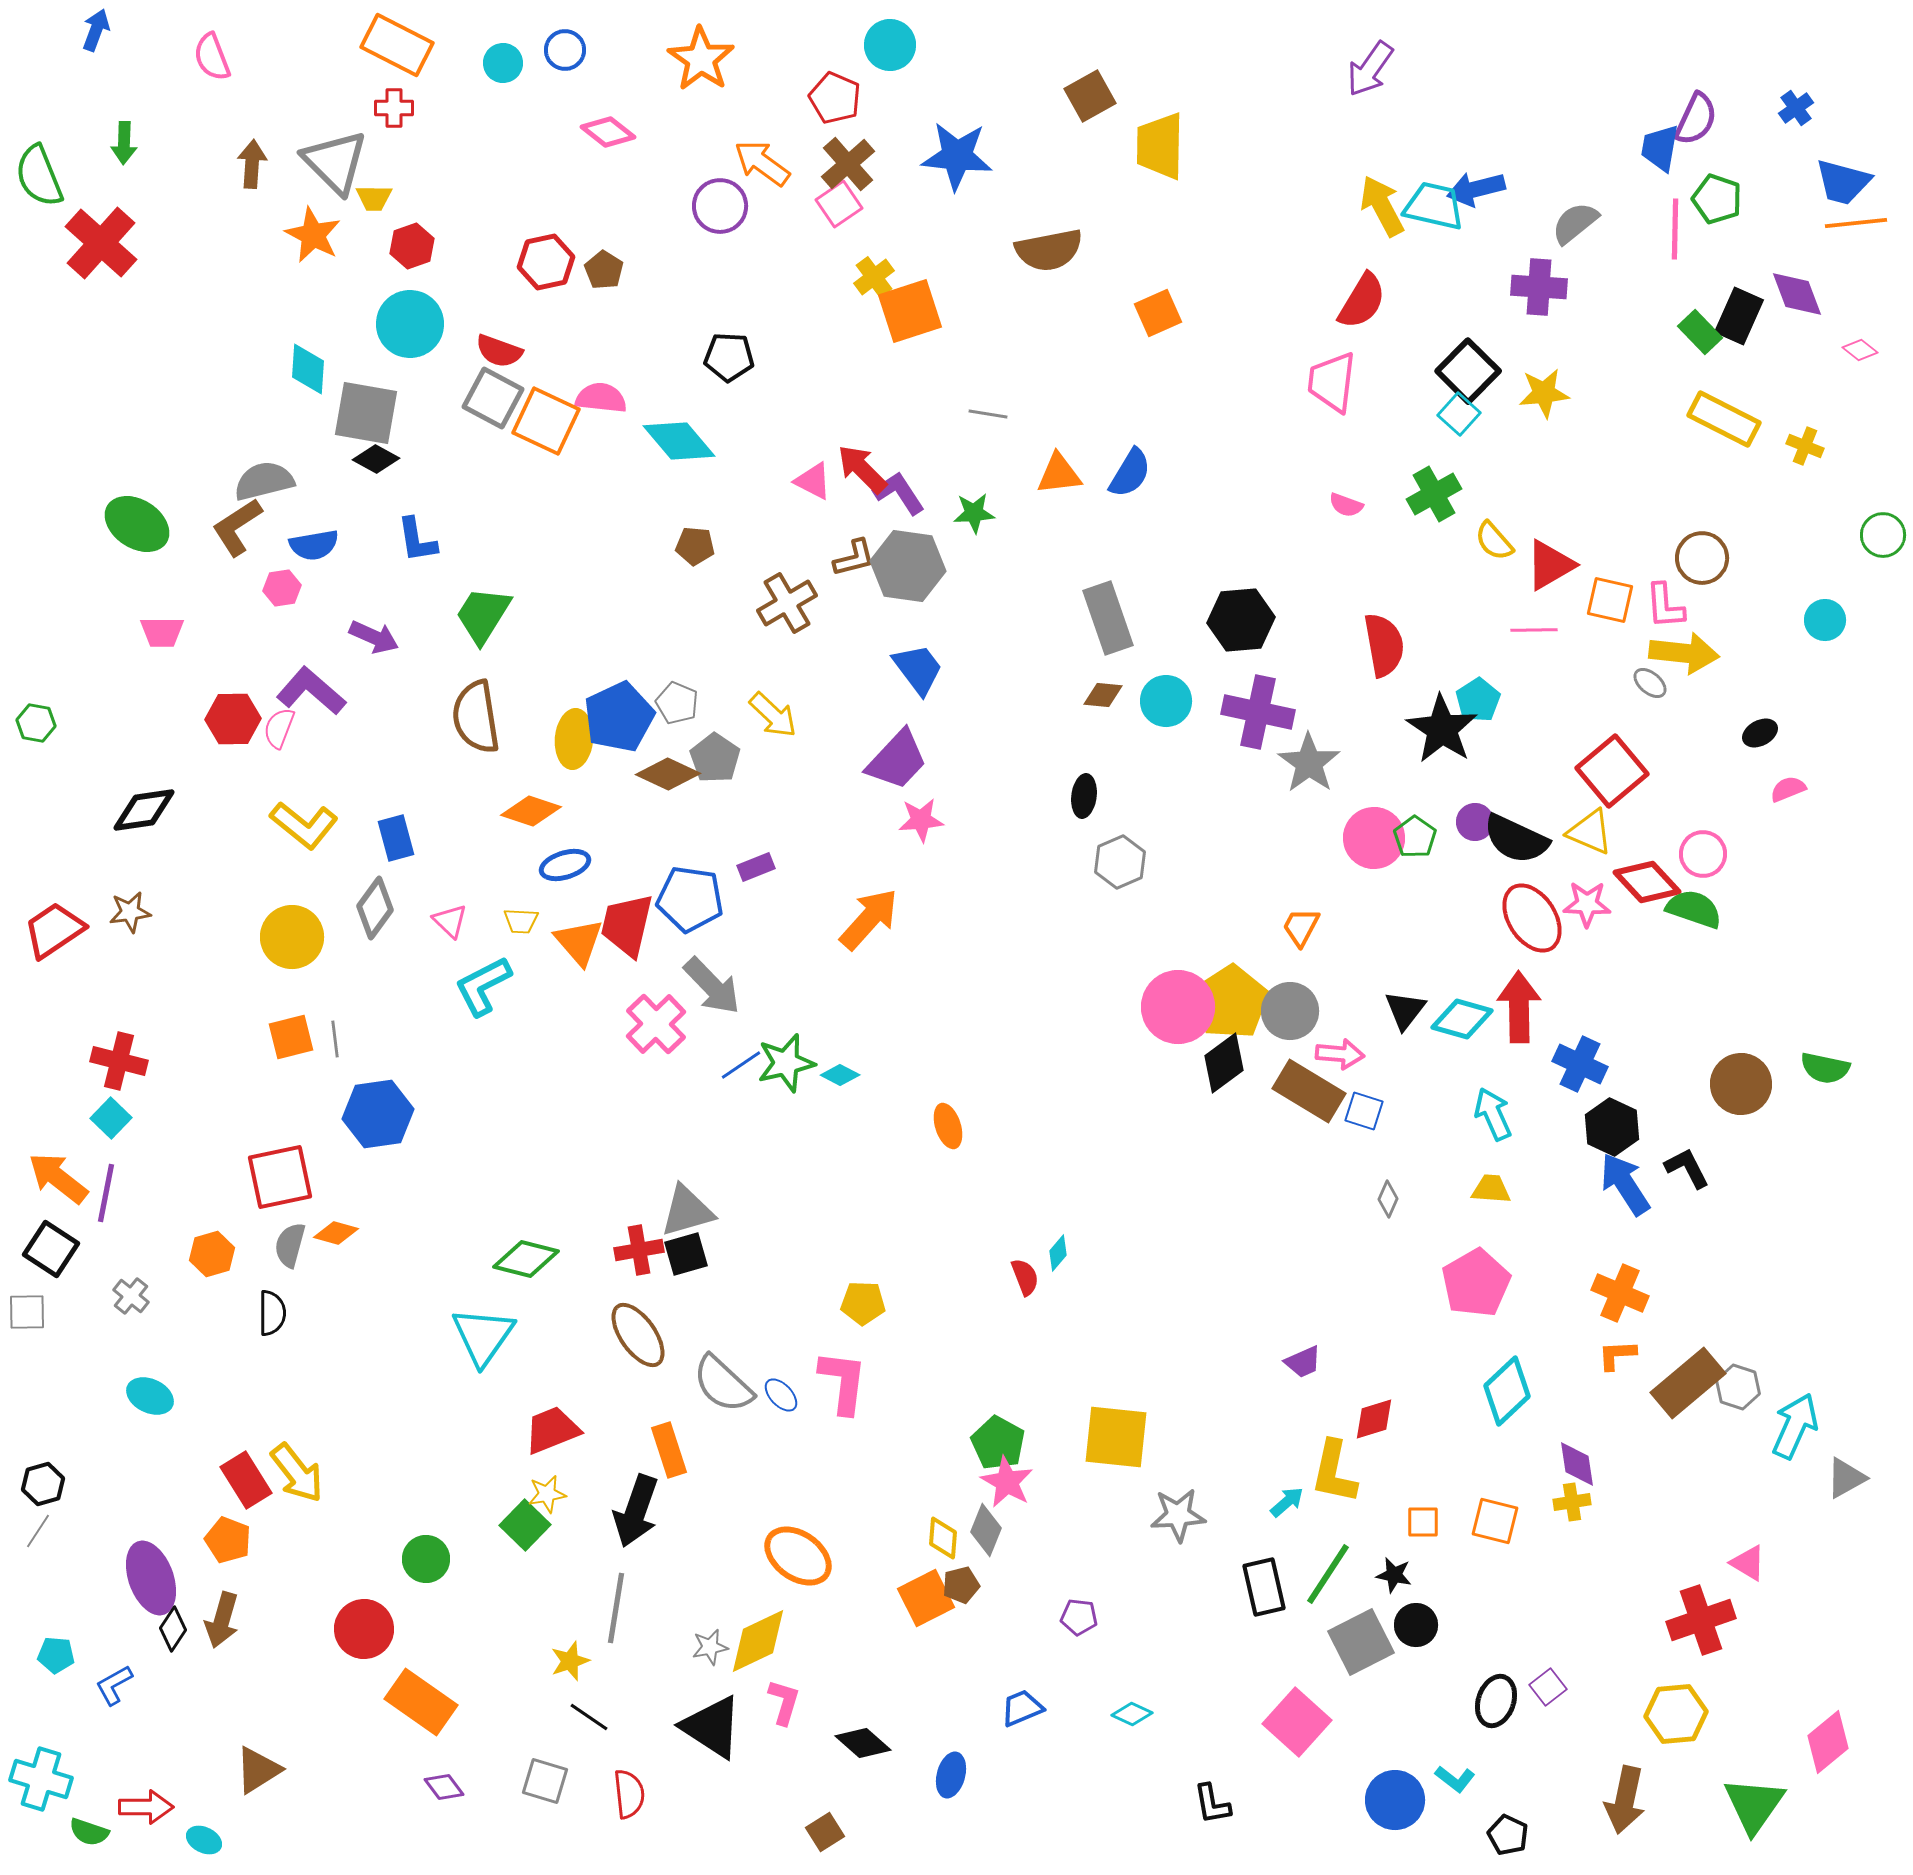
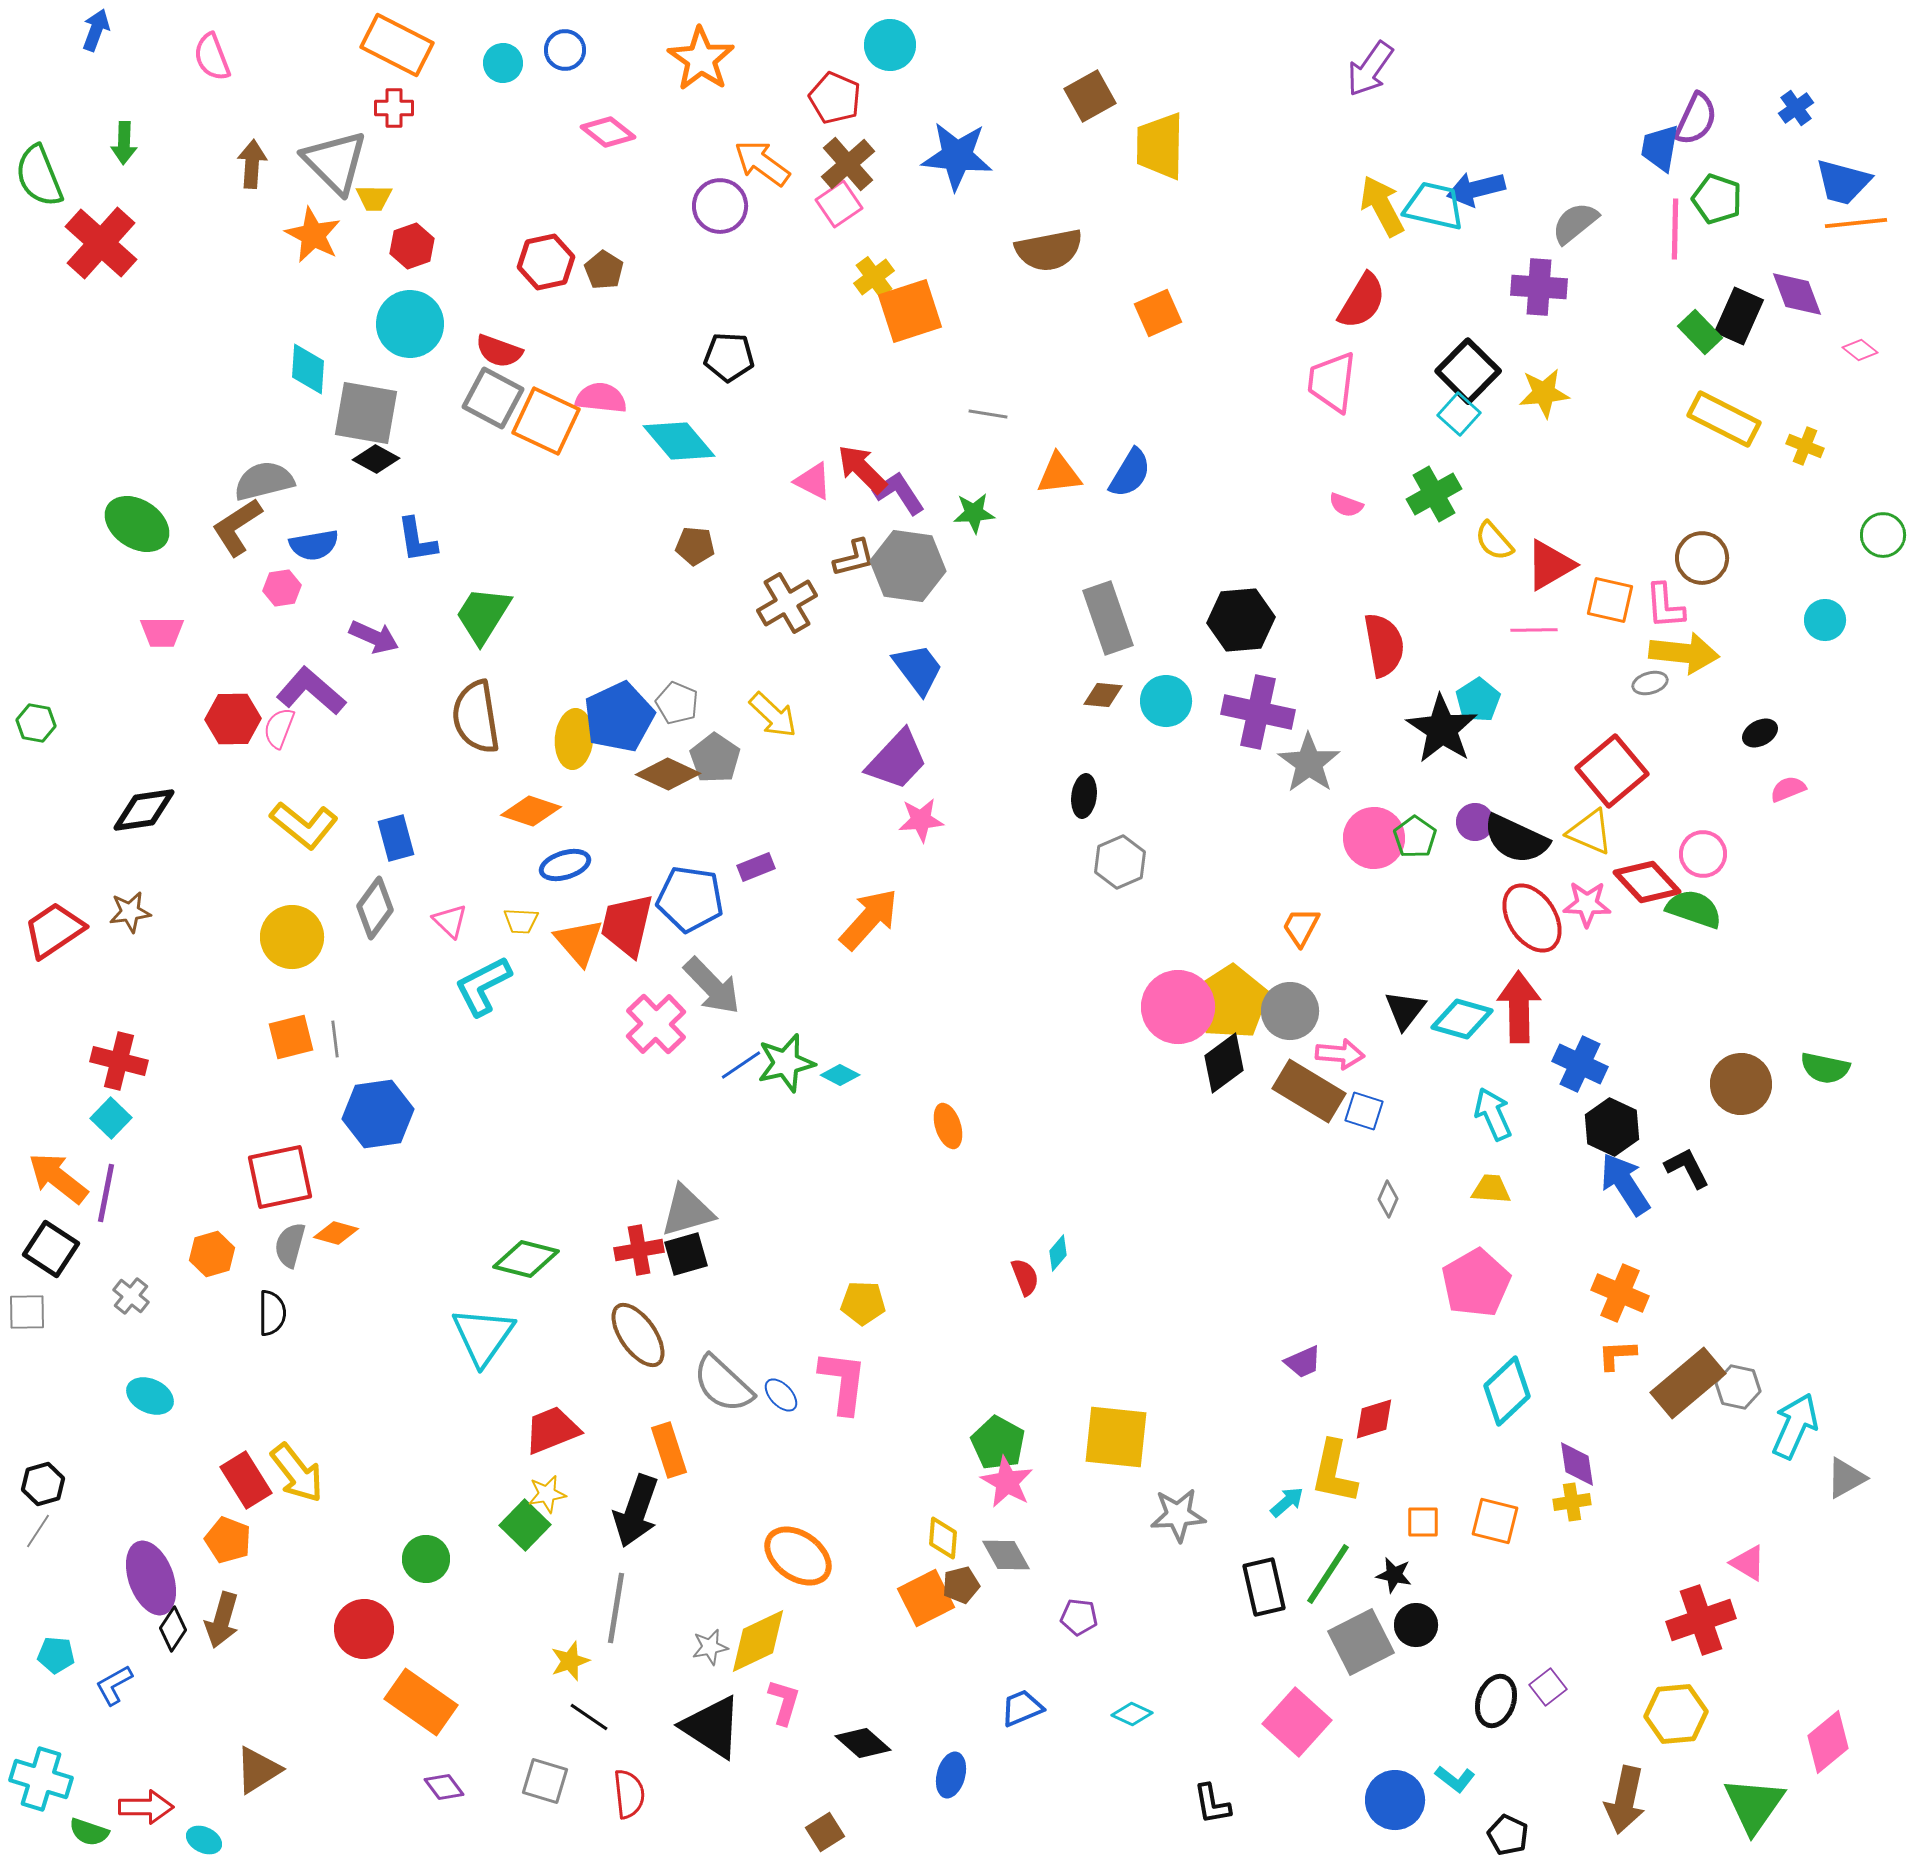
gray ellipse at (1650, 683): rotated 56 degrees counterclockwise
gray hexagon at (1738, 1387): rotated 6 degrees counterclockwise
gray diamond at (986, 1530): moved 20 px right, 25 px down; rotated 51 degrees counterclockwise
